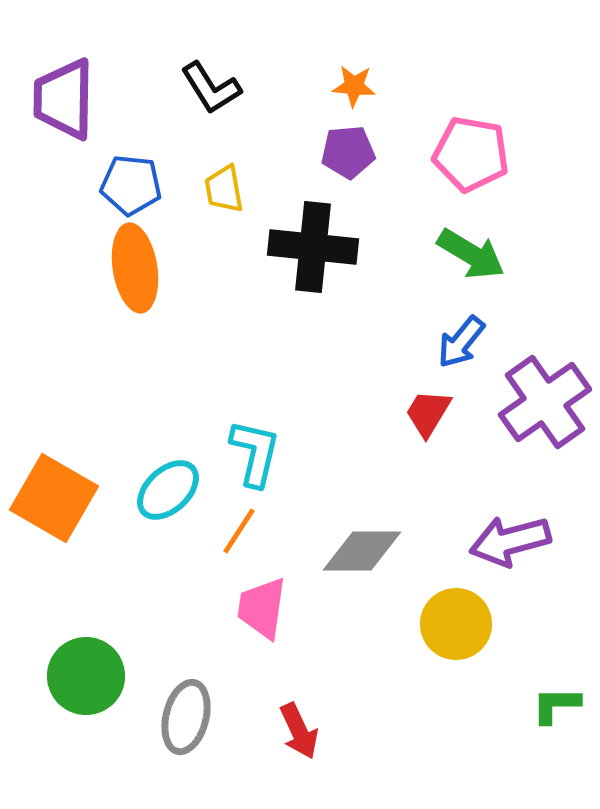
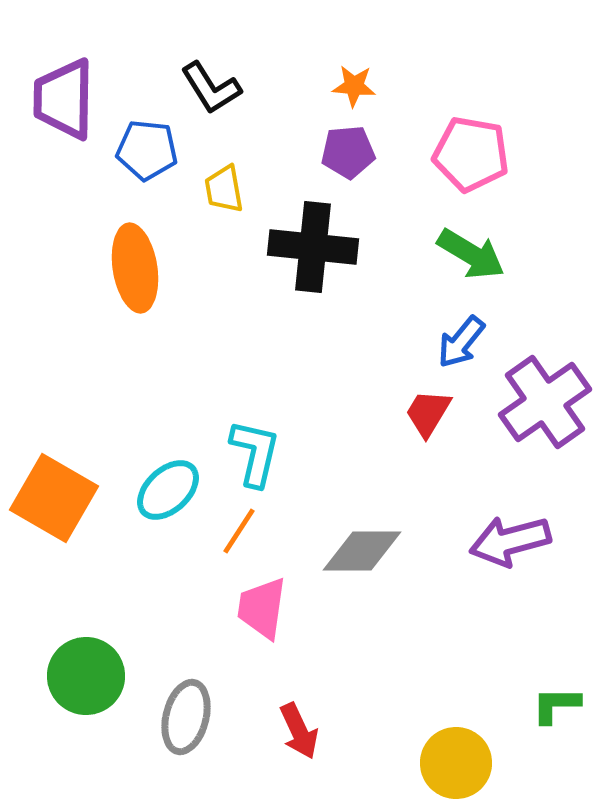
blue pentagon: moved 16 px right, 35 px up
yellow circle: moved 139 px down
